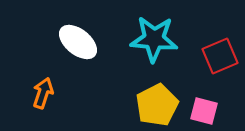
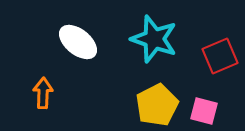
cyan star: rotated 15 degrees clockwise
orange arrow: rotated 16 degrees counterclockwise
